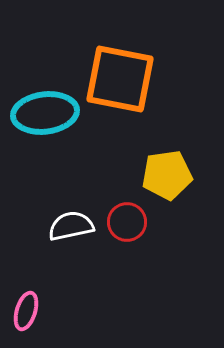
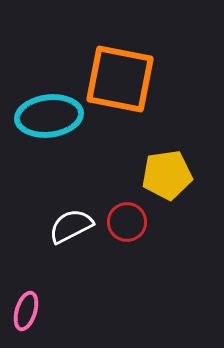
cyan ellipse: moved 4 px right, 3 px down
white semicircle: rotated 15 degrees counterclockwise
